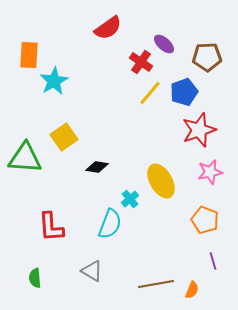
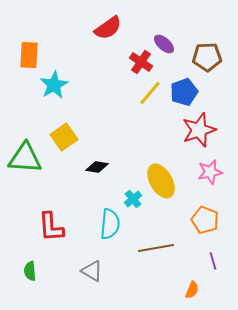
cyan star: moved 4 px down
cyan cross: moved 3 px right
cyan semicircle: rotated 16 degrees counterclockwise
green semicircle: moved 5 px left, 7 px up
brown line: moved 36 px up
